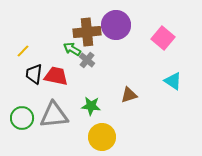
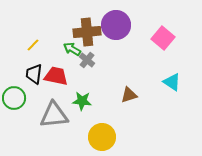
yellow line: moved 10 px right, 6 px up
cyan triangle: moved 1 px left, 1 px down
green star: moved 9 px left, 5 px up
green circle: moved 8 px left, 20 px up
